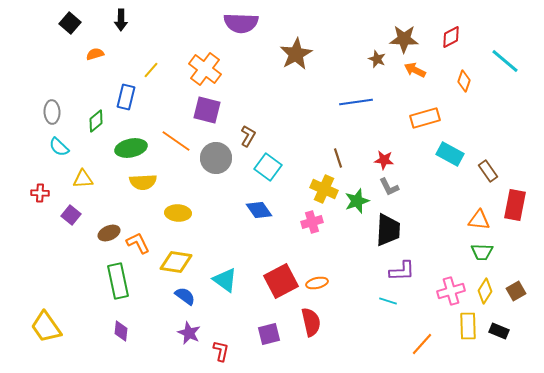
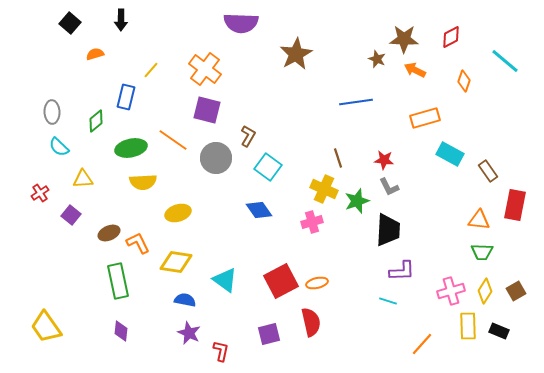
orange line at (176, 141): moved 3 px left, 1 px up
red cross at (40, 193): rotated 36 degrees counterclockwise
yellow ellipse at (178, 213): rotated 20 degrees counterclockwise
blue semicircle at (185, 296): moved 4 px down; rotated 25 degrees counterclockwise
